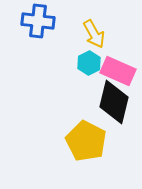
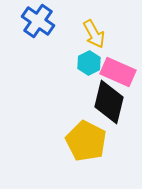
blue cross: rotated 28 degrees clockwise
pink rectangle: moved 1 px down
black diamond: moved 5 px left
